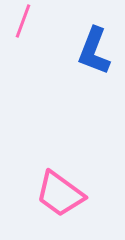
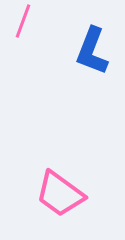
blue L-shape: moved 2 px left
